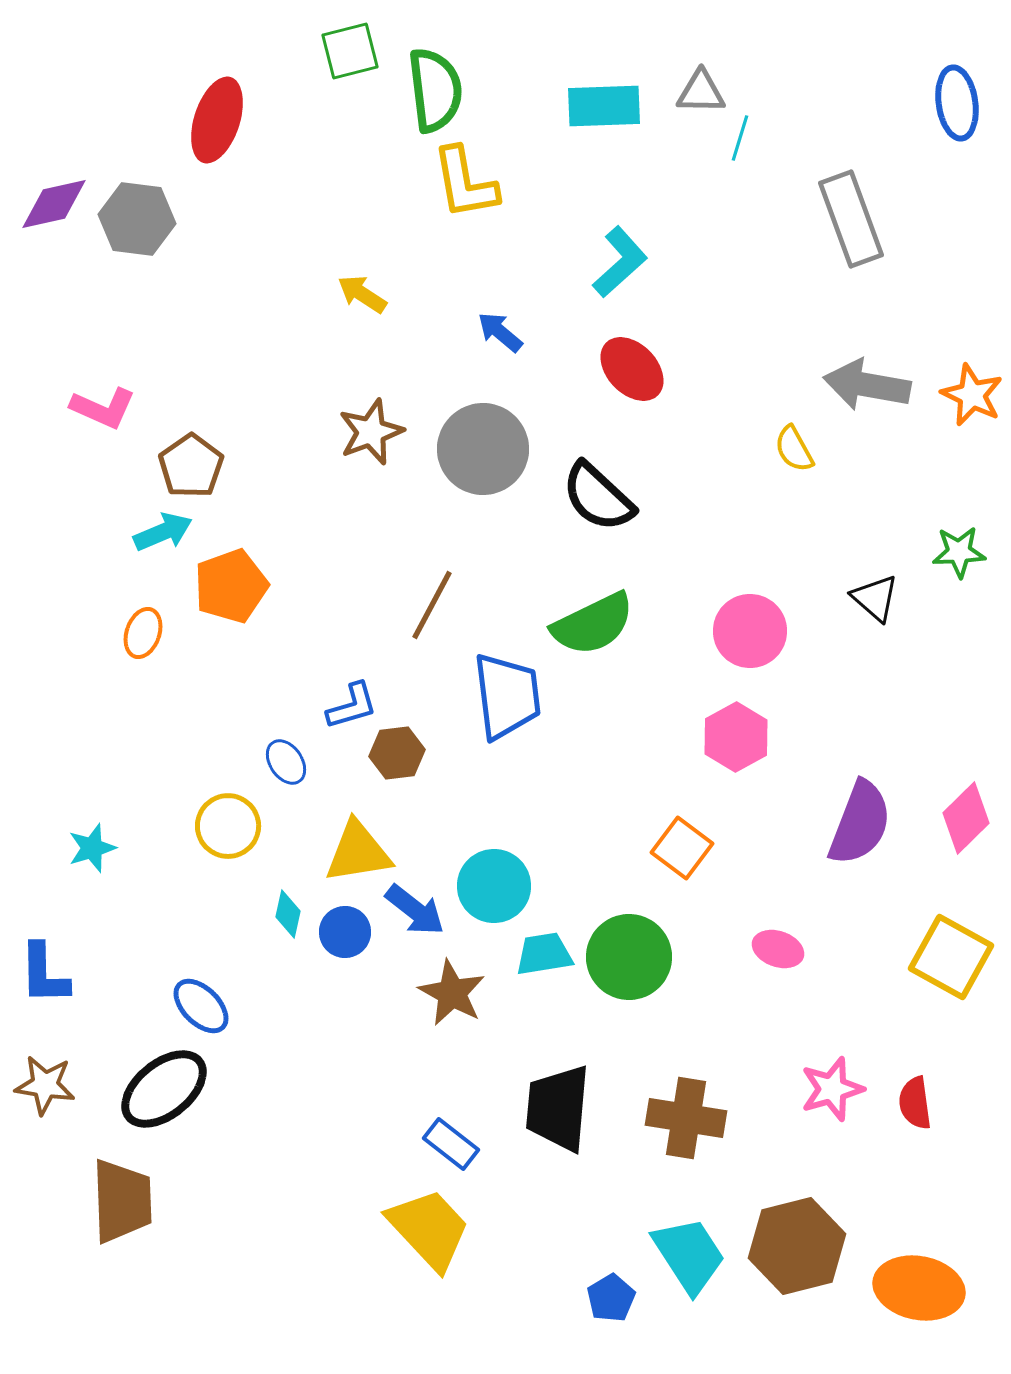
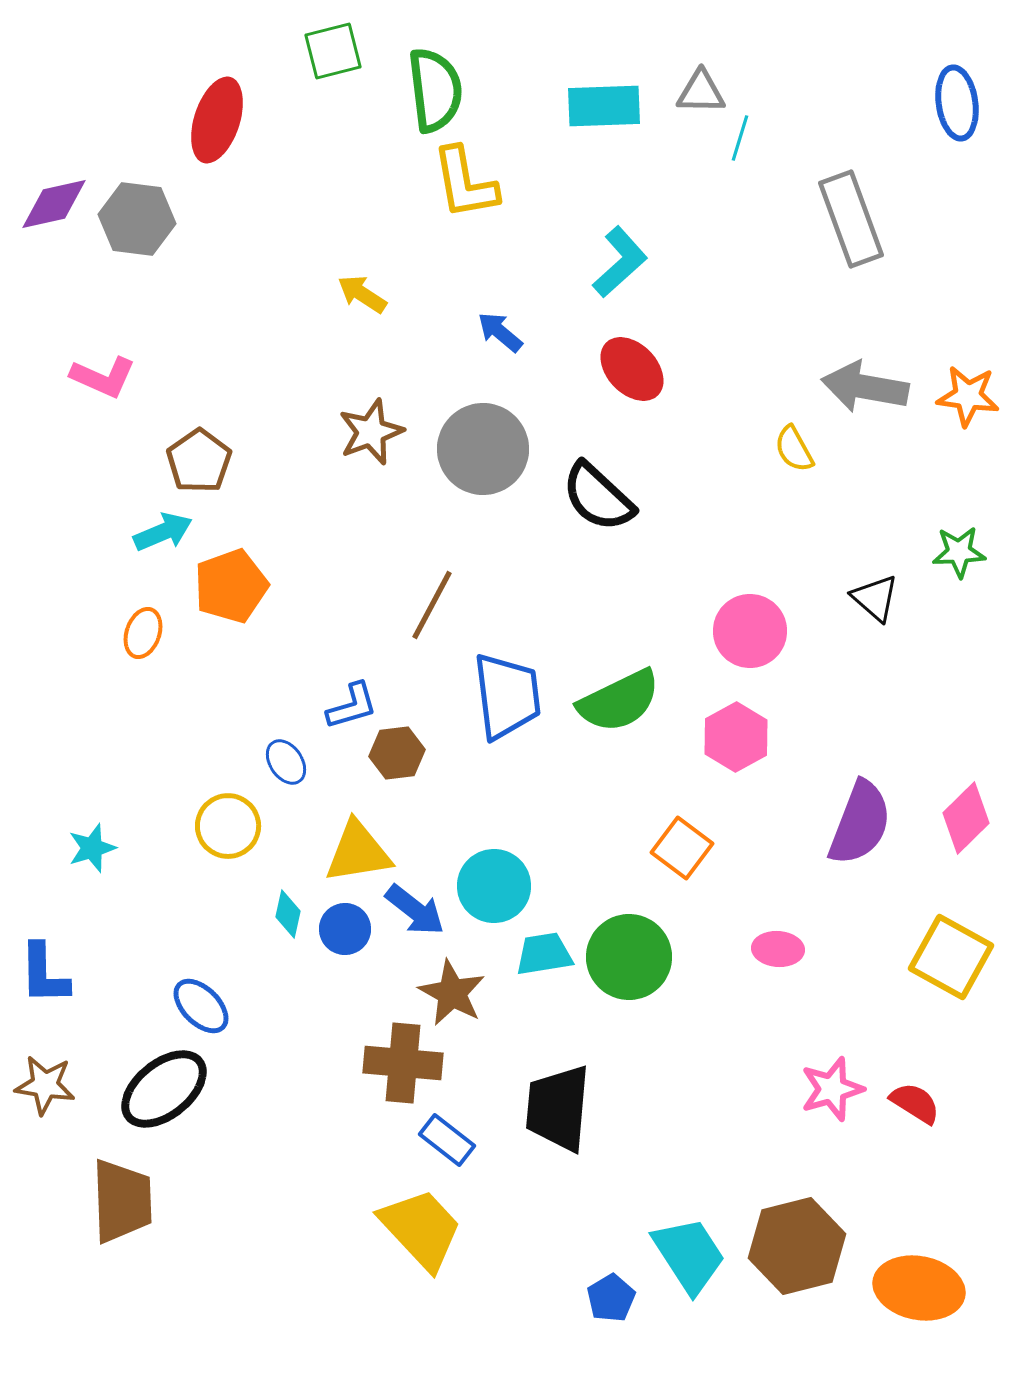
green square at (350, 51): moved 17 px left
gray arrow at (867, 385): moved 2 px left, 2 px down
orange star at (972, 395): moved 4 px left, 1 px down; rotated 18 degrees counterclockwise
pink L-shape at (103, 408): moved 31 px up
brown pentagon at (191, 466): moved 8 px right, 5 px up
green semicircle at (593, 624): moved 26 px right, 77 px down
blue circle at (345, 932): moved 3 px up
pink ellipse at (778, 949): rotated 15 degrees counterclockwise
red semicircle at (915, 1103): rotated 130 degrees clockwise
brown cross at (686, 1118): moved 283 px left, 55 px up; rotated 4 degrees counterclockwise
blue rectangle at (451, 1144): moved 4 px left, 4 px up
yellow trapezoid at (429, 1229): moved 8 px left
